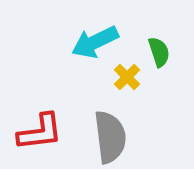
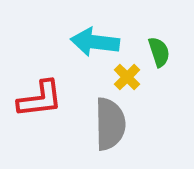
cyan arrow: rotated 33 degrees clockwise
red L-shape: moved 33 px up
gray semicircle: moved 13 px up; rotated 6 degrees clockwise
